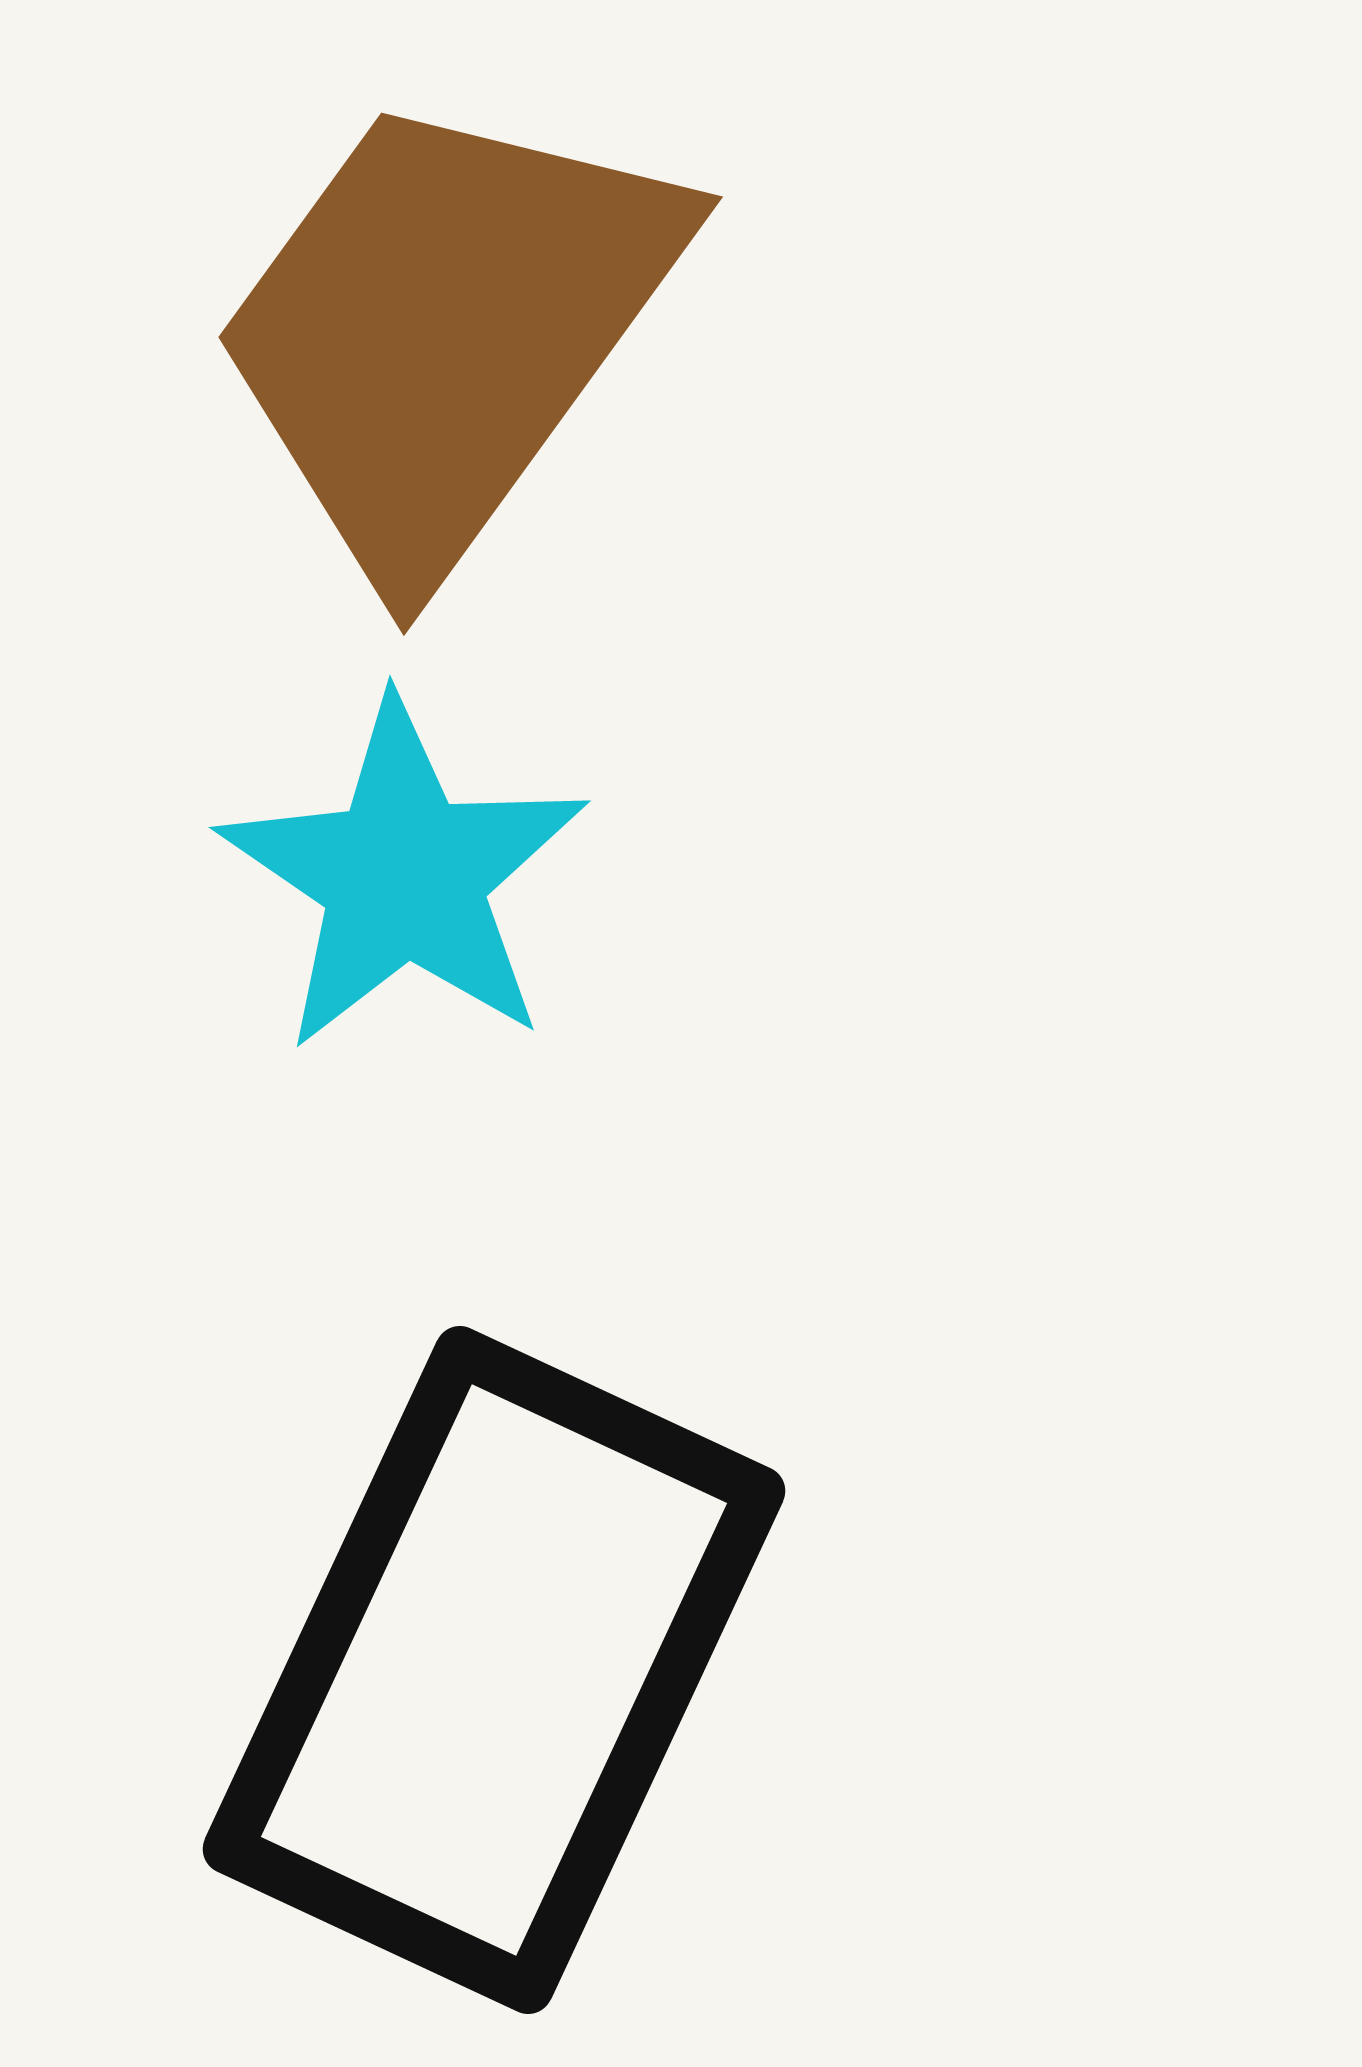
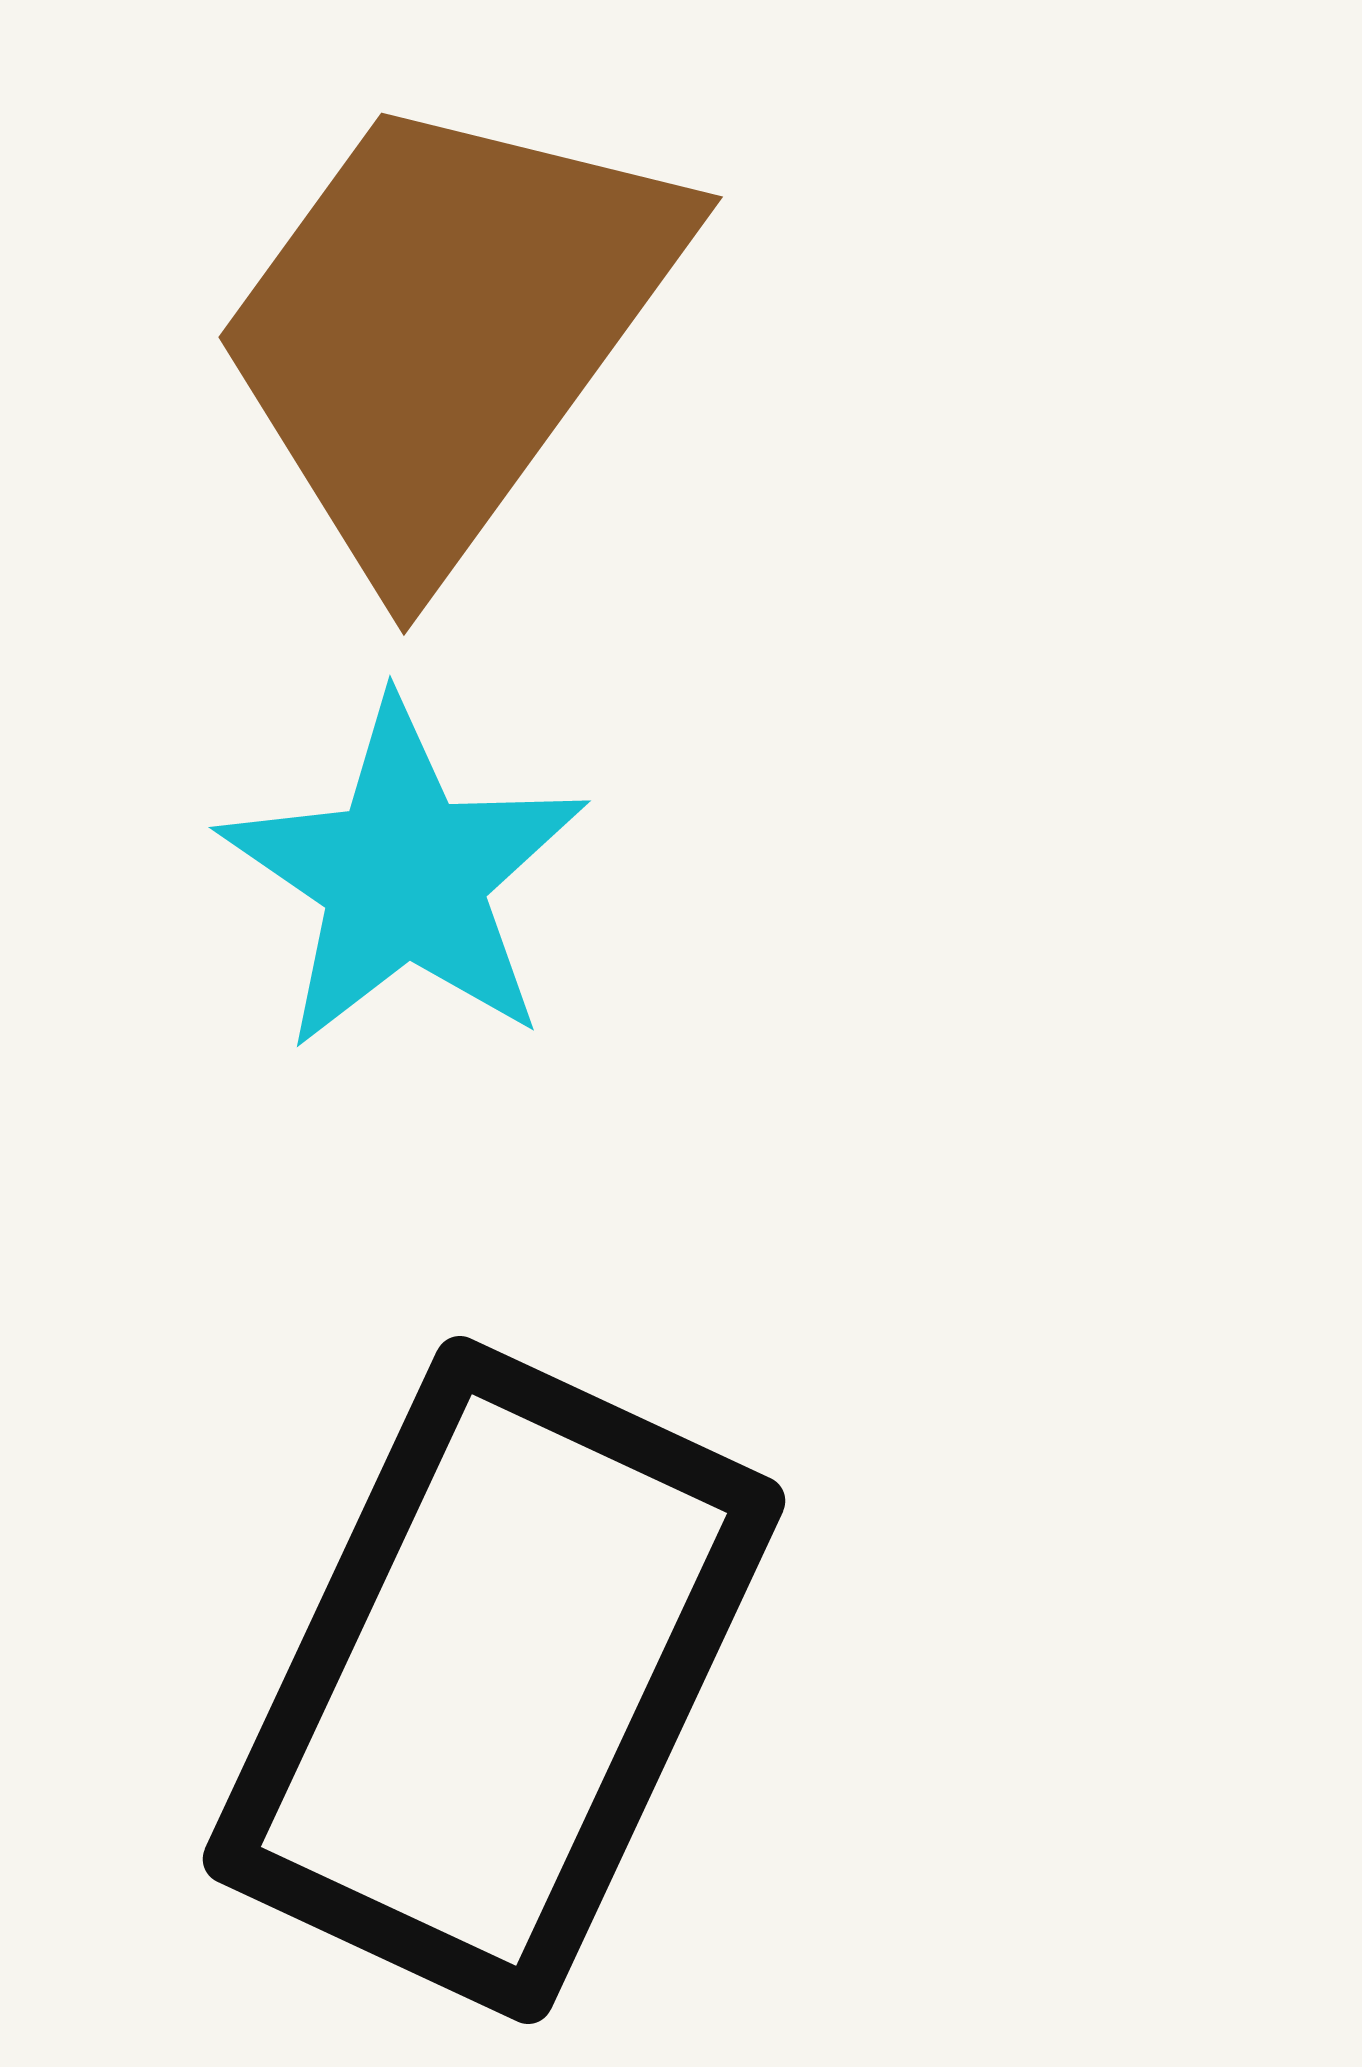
black rectangle: moved 10 px down
